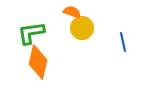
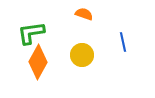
orange semicircle: moved 12 px right, 2 px down
yellow circle: moved 27 px down
orange diamond: rotated 16 degrees clockwise
